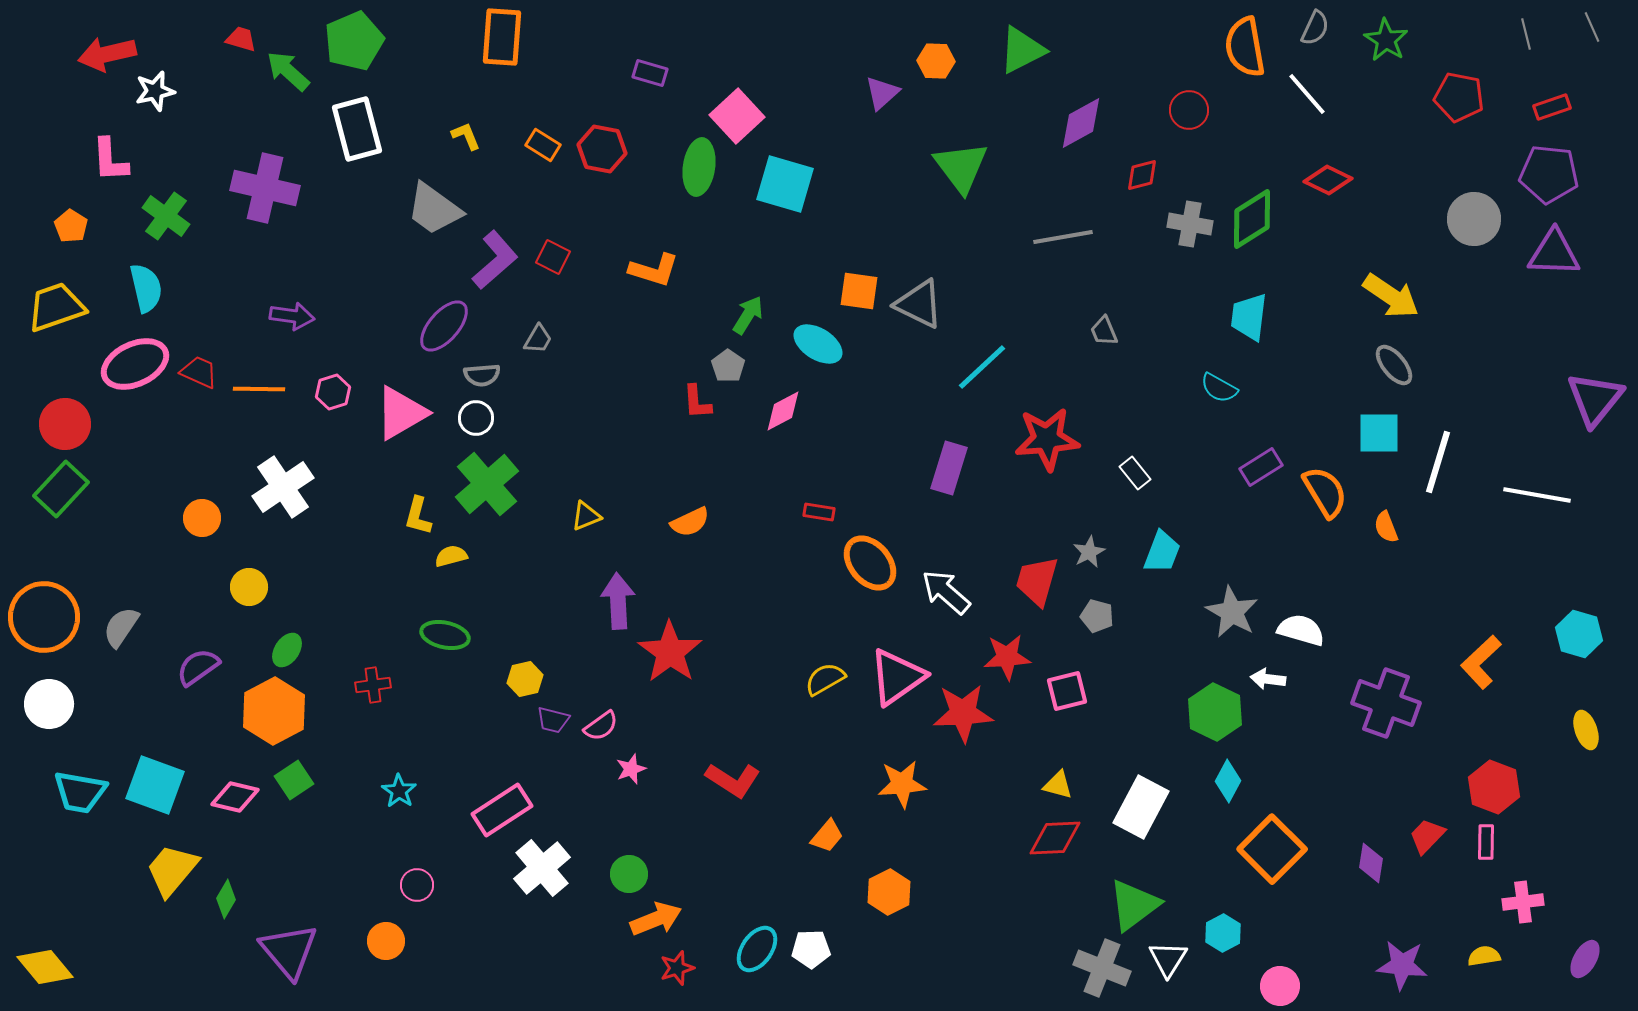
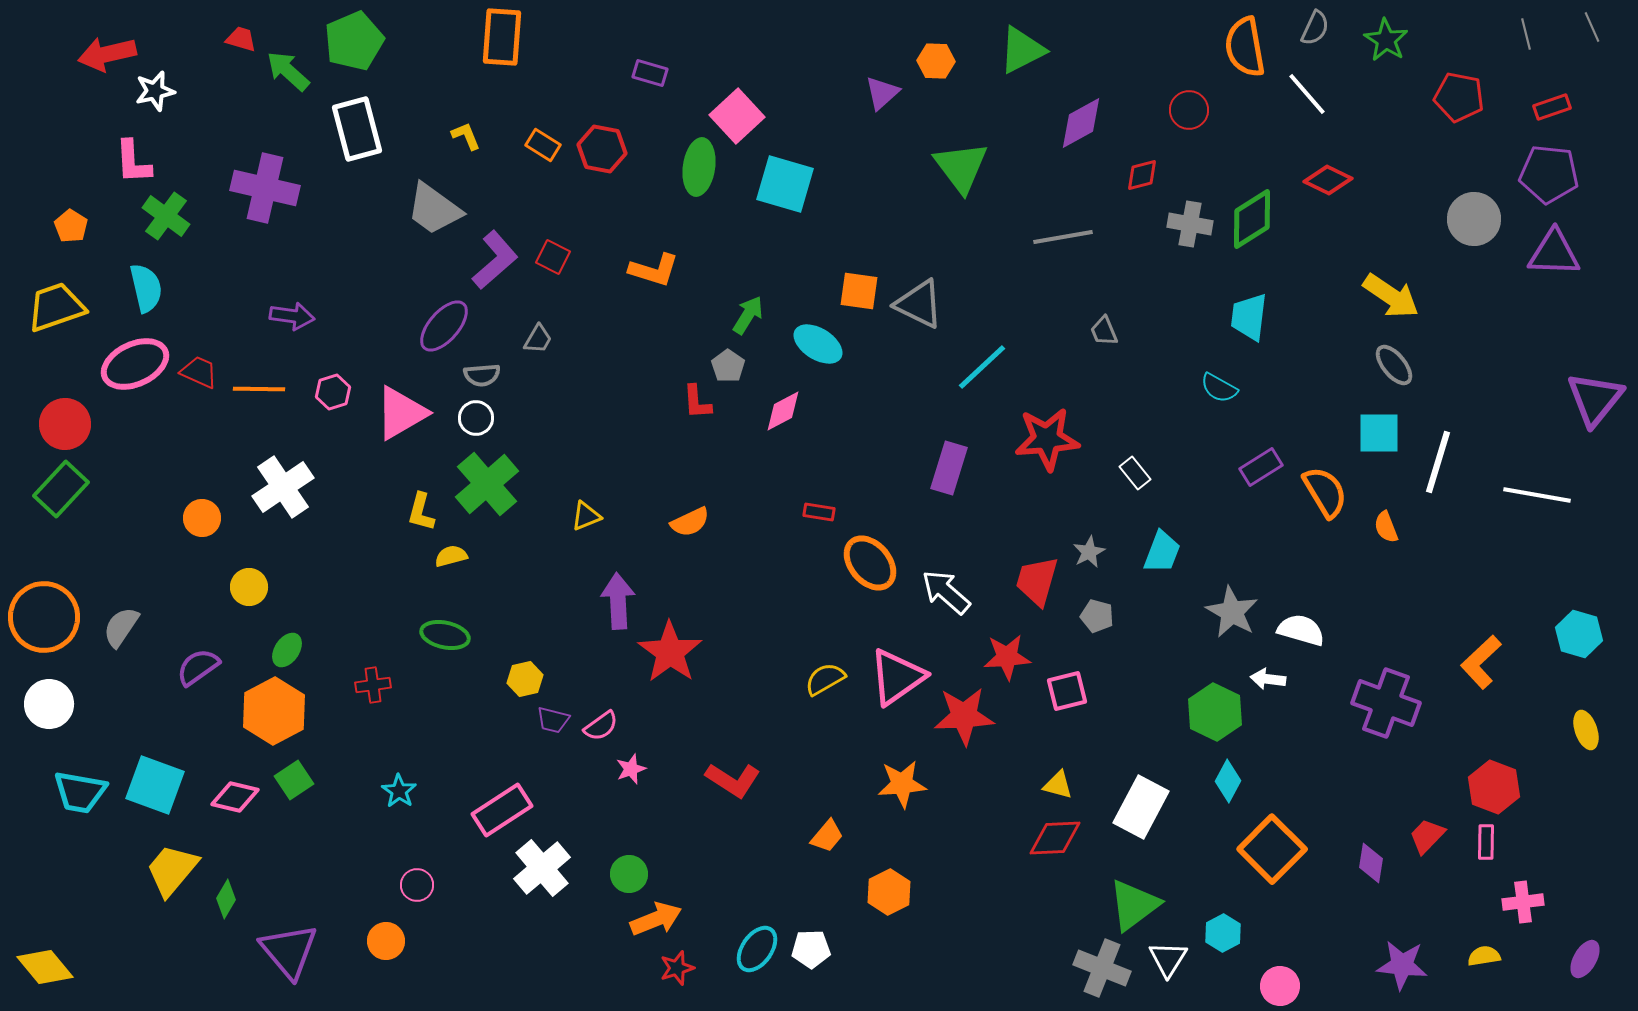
pink L-shape at (110, 160): moved 23 px right, 2 px down
yellow L-shape at (418, 516): moved 3 px right, 4 px up
red star at (963, 713): moved 1 px right, 3 px down
